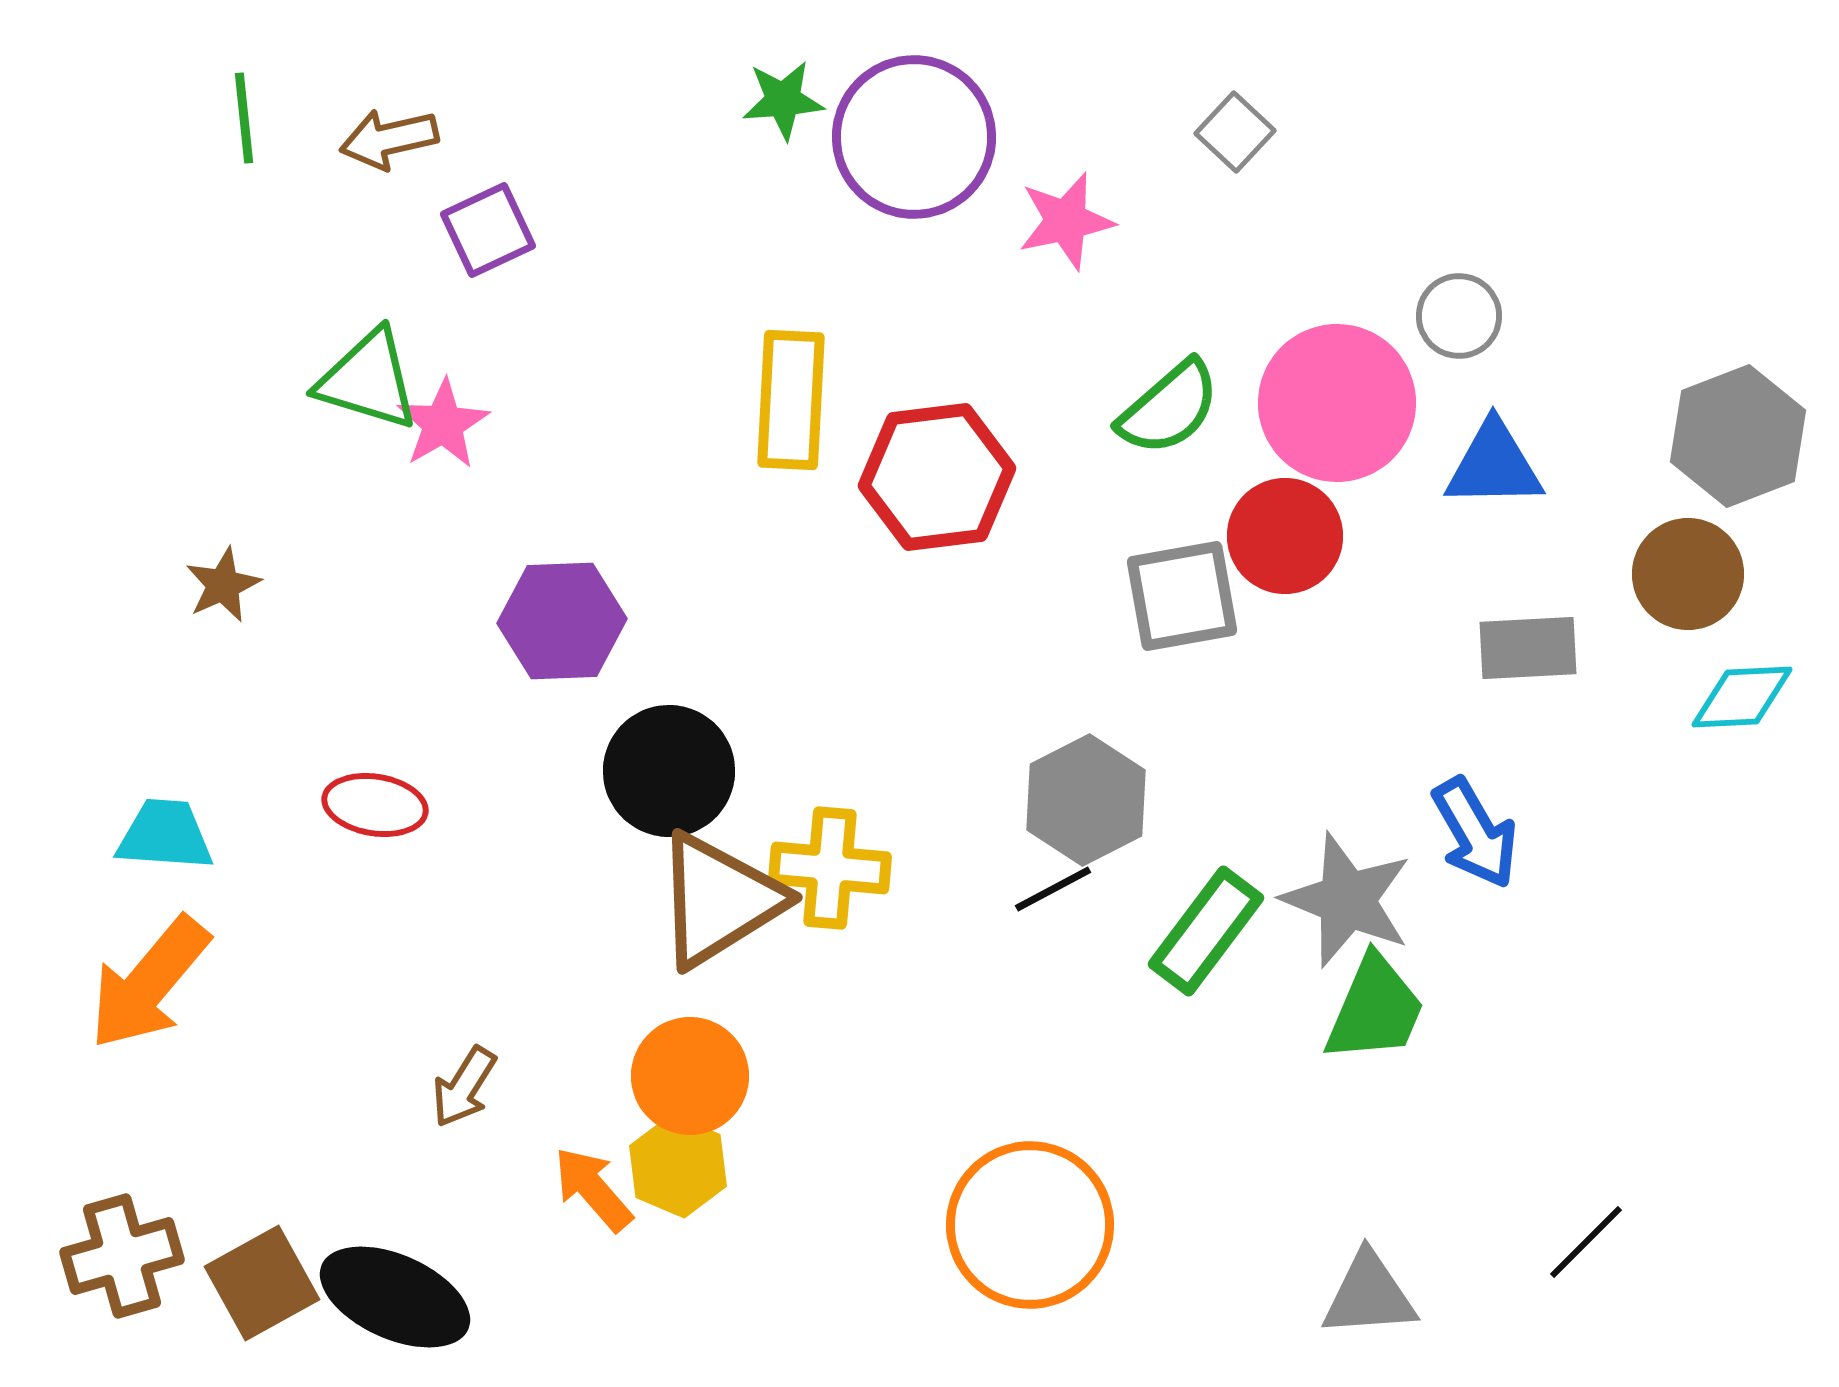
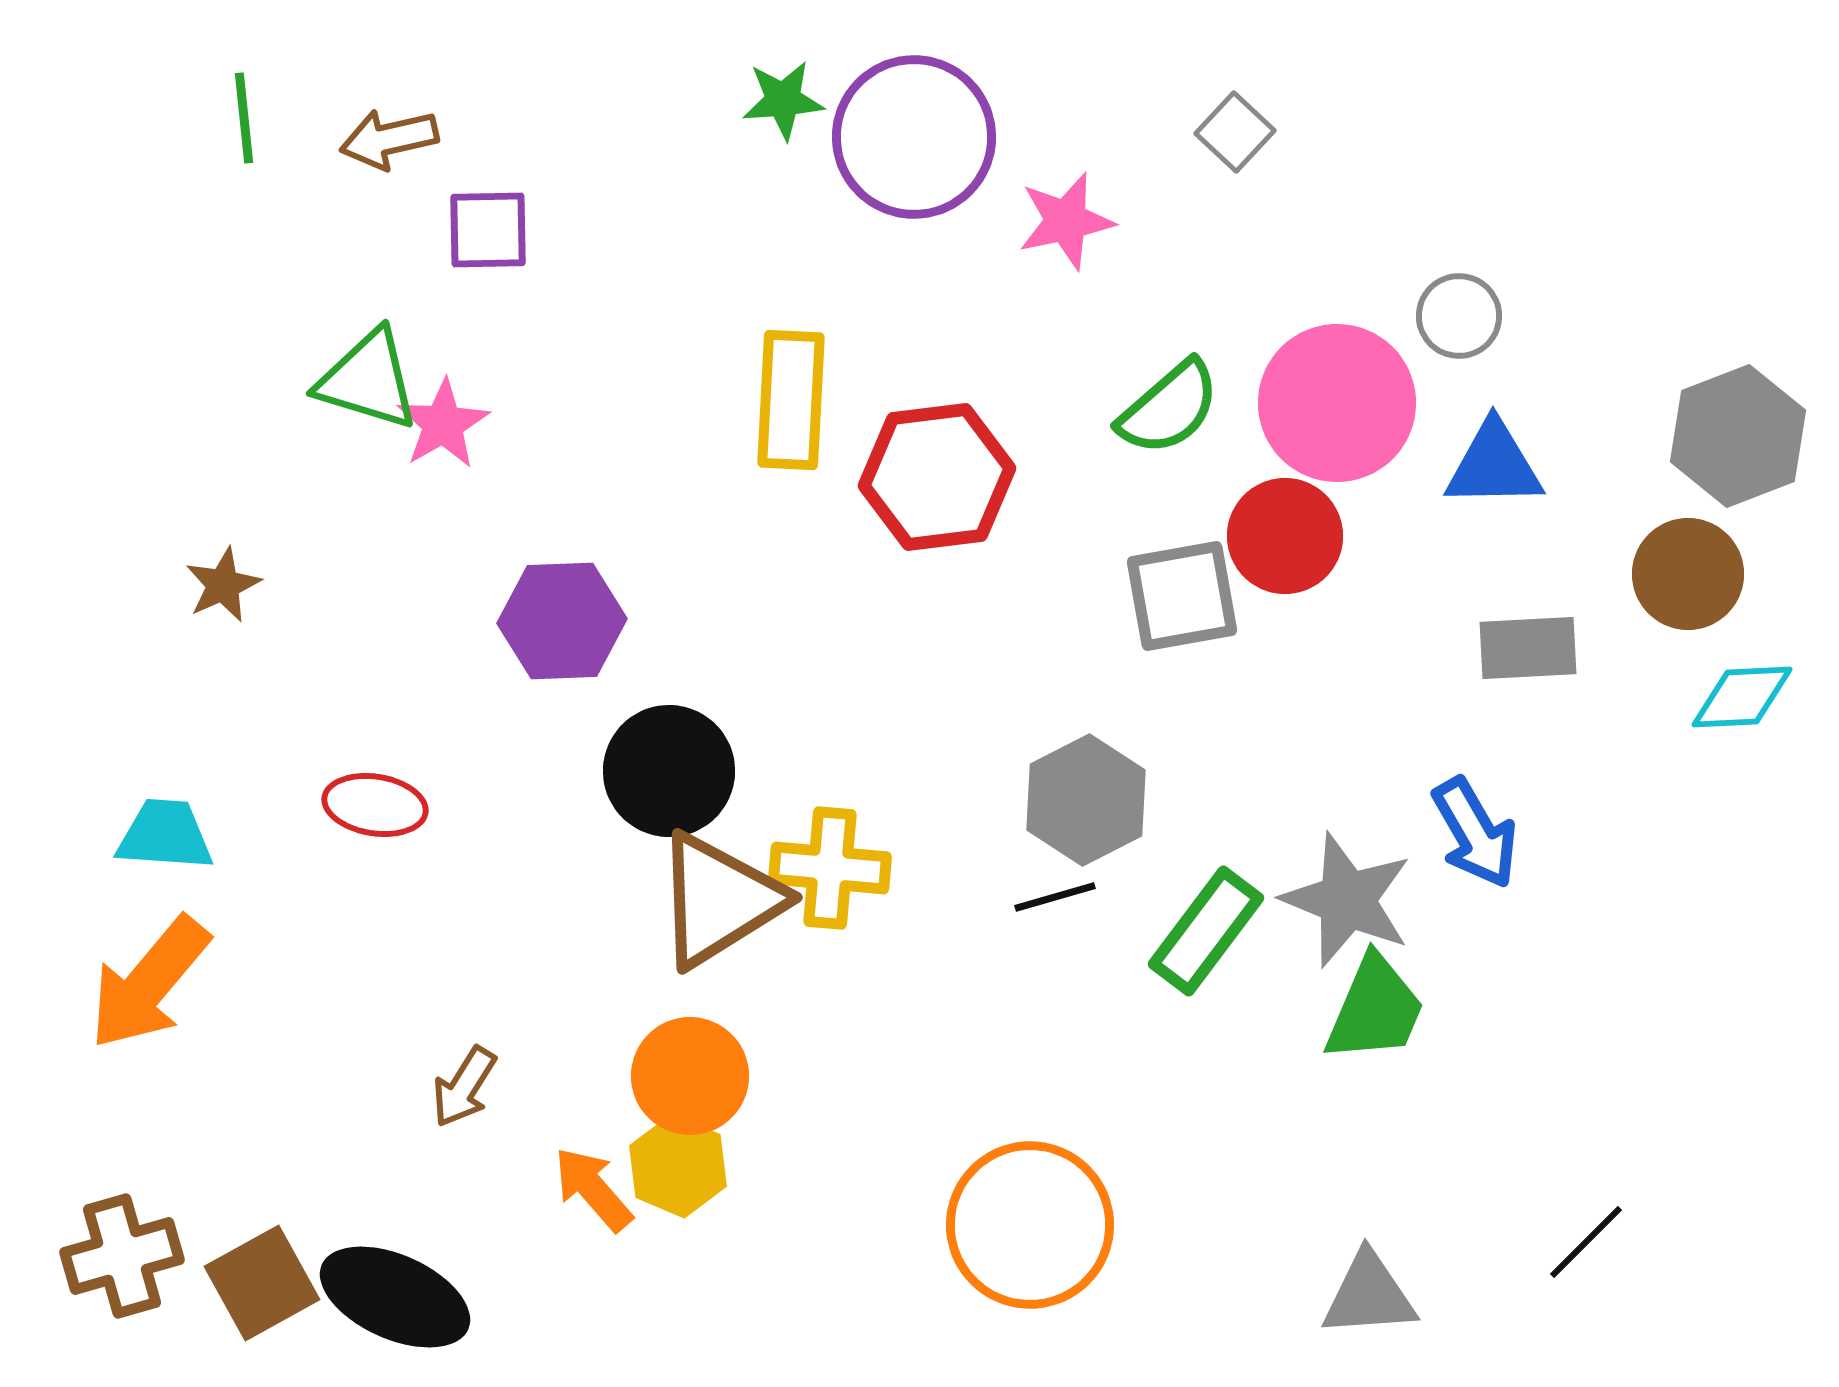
purple square at (488, 230): rotated 24 degrees clockwise
black line at (1053, 889): moved 2 px right, 8 px down; rotated 12 degrees clockwise
